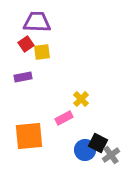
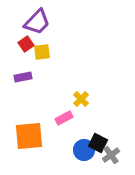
purple trapezoid: rotated 132 degrees clockwise
blue circle: moved 1 px left
